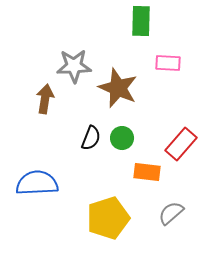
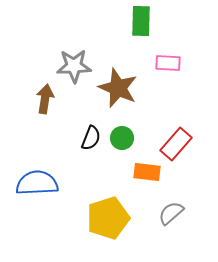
red rectangle: moved 5 px left
